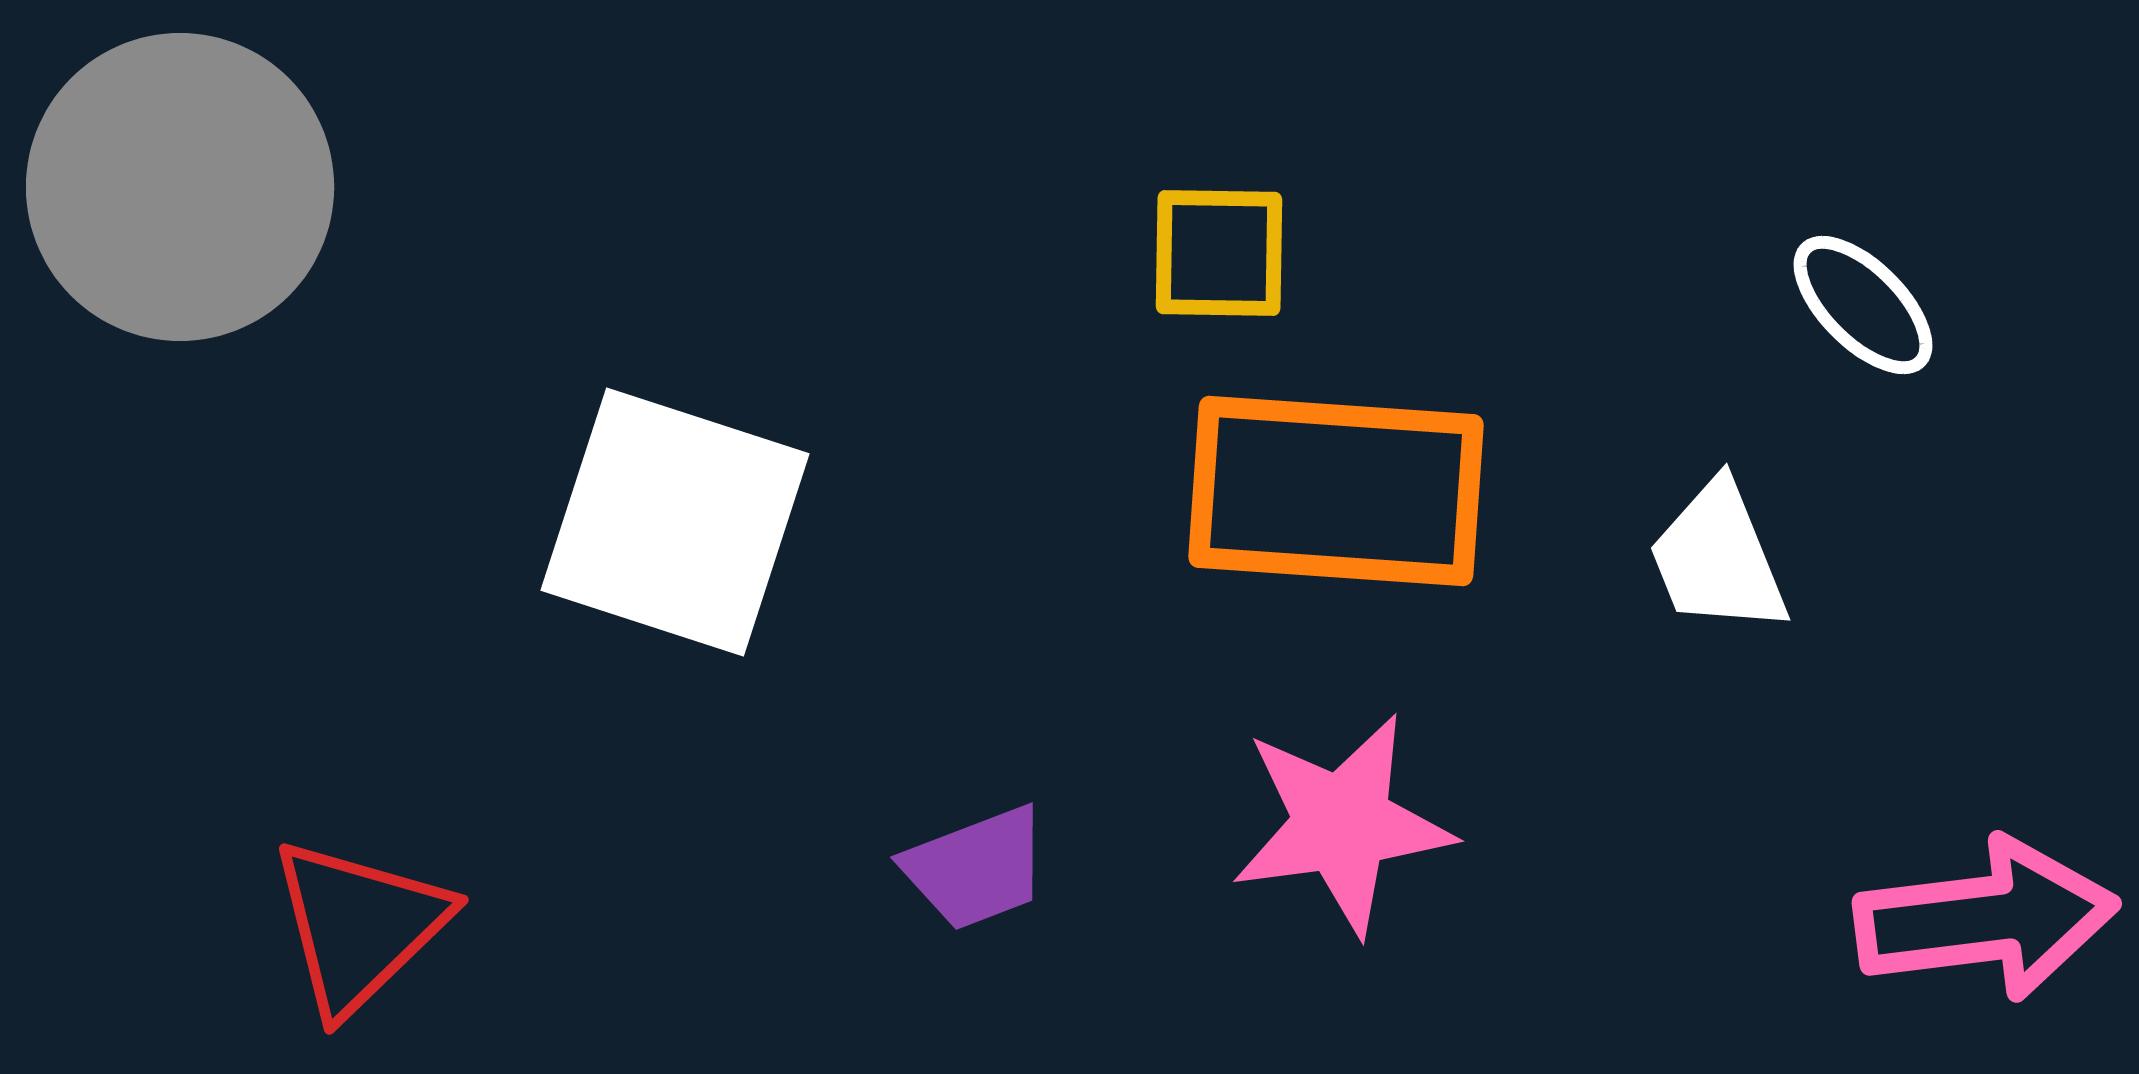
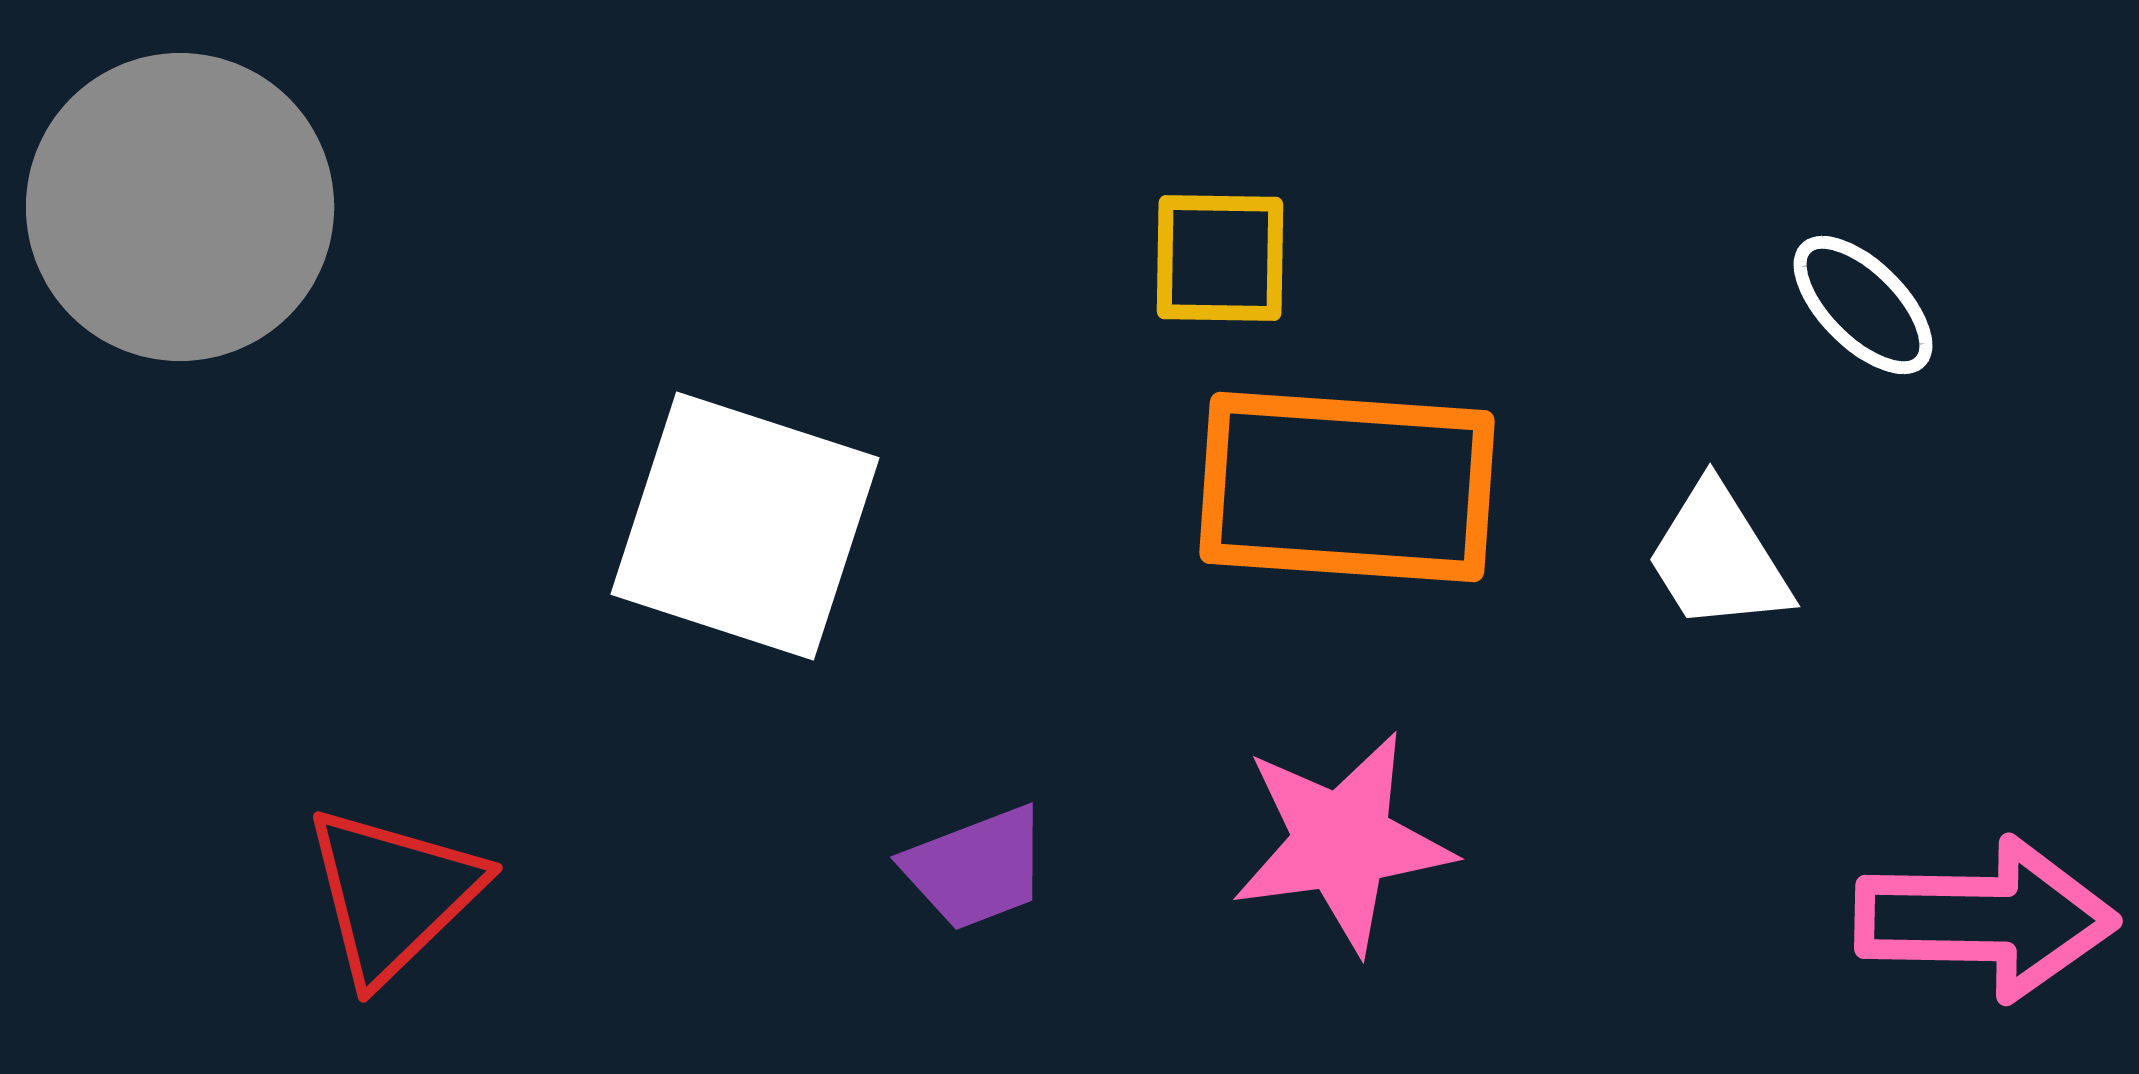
gray circle: moved 20 px down
yellow square: moved 1 px right, 5 px down
orange rectangle: moved 11 px right, 4 px up
white square: moved 70 px right, 4 px down
white trapezoid: rotated 10 degrees counterclockwise
pink star: moved 18 px down
pink arrow: rotated 8 degrees clockwise
red triangle: moved 34 px right, 32 px up
